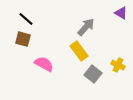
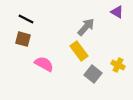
purple triangle: moved 4 px left, 1 px up
black line: rotated 14 degrees counterclockwise
